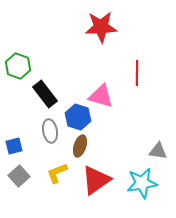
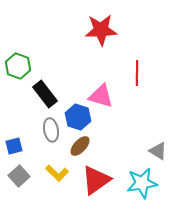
red star: moved 3 px down
gray ellipse: moved 1 px right, 1 px up
brown ellipse: rotated 25 degrees clockwise
gray triangle: rotated 24 degrees clockwise
yellow L-shape: rotated 115 degrees counterclockwise
